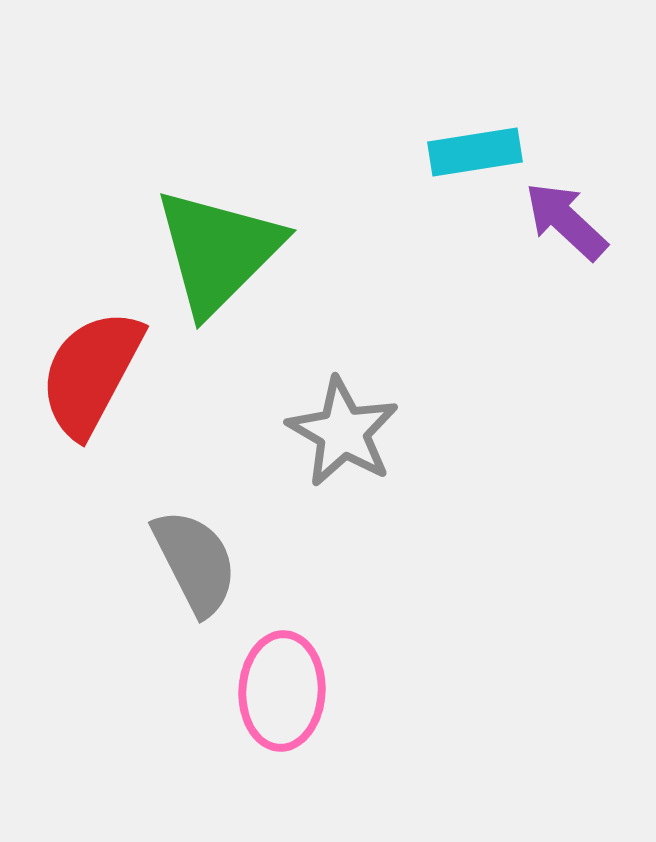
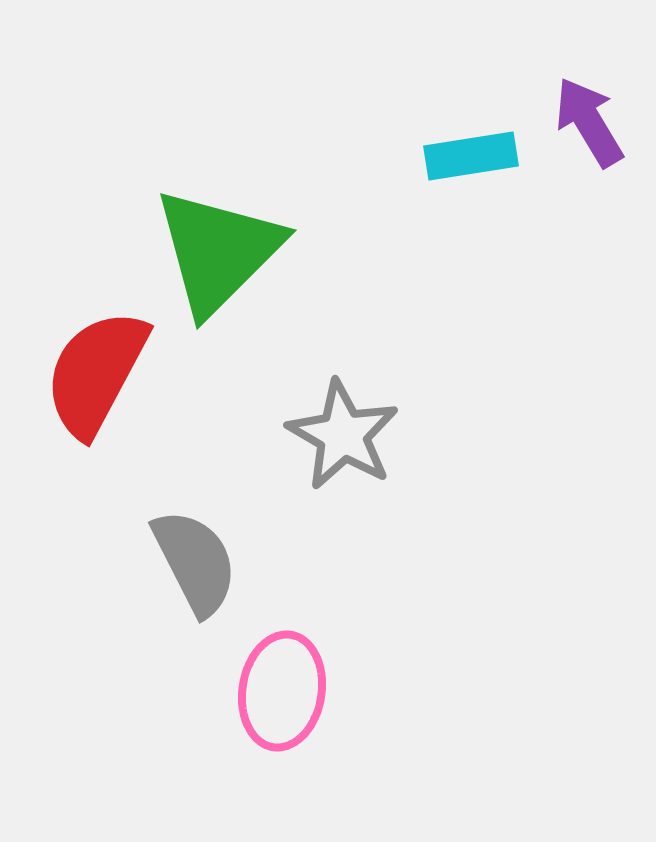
cyan rectangle: moved 4 px left, 4 px down
purple arrow: moved 23 px right, 99 px up; rotated 16 degrees clockwise
red semicircle: moved 5 px right
gray star: moved 3 px down
pink ellipse: rotated 6 degrees clockwise
